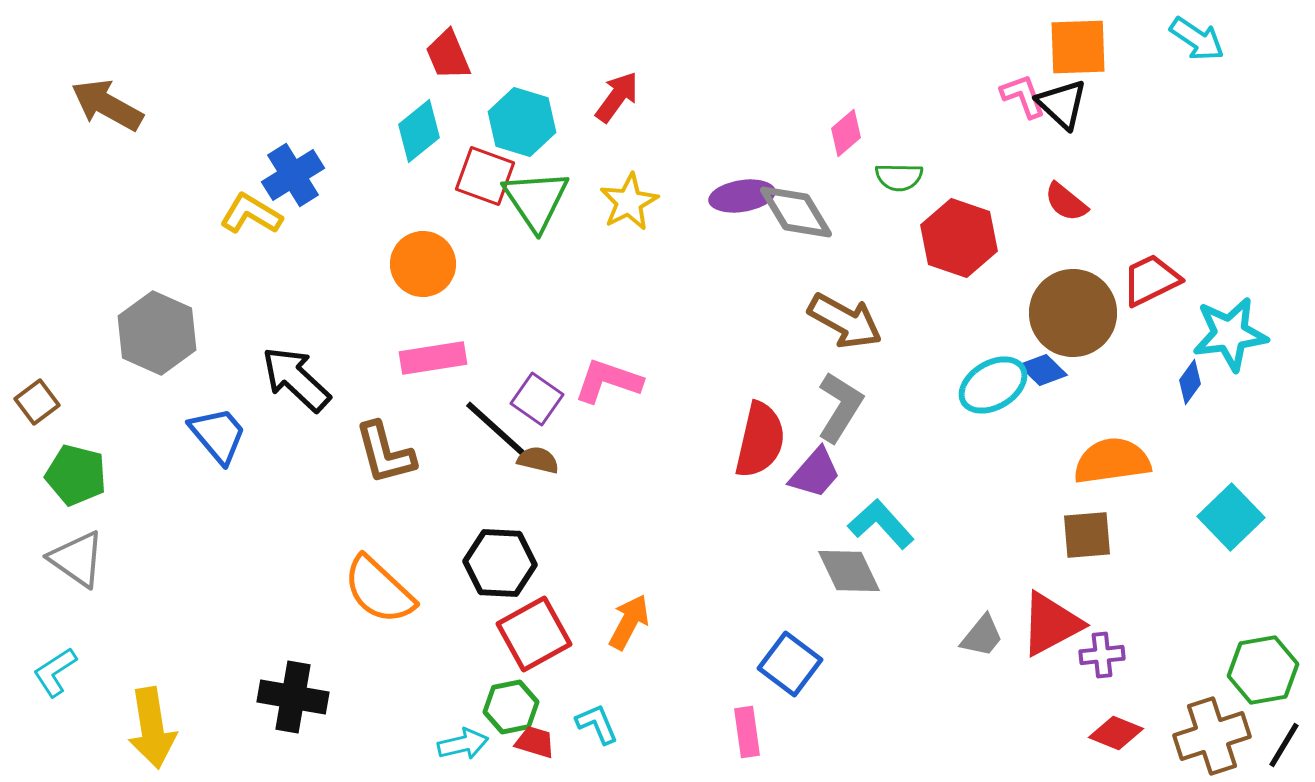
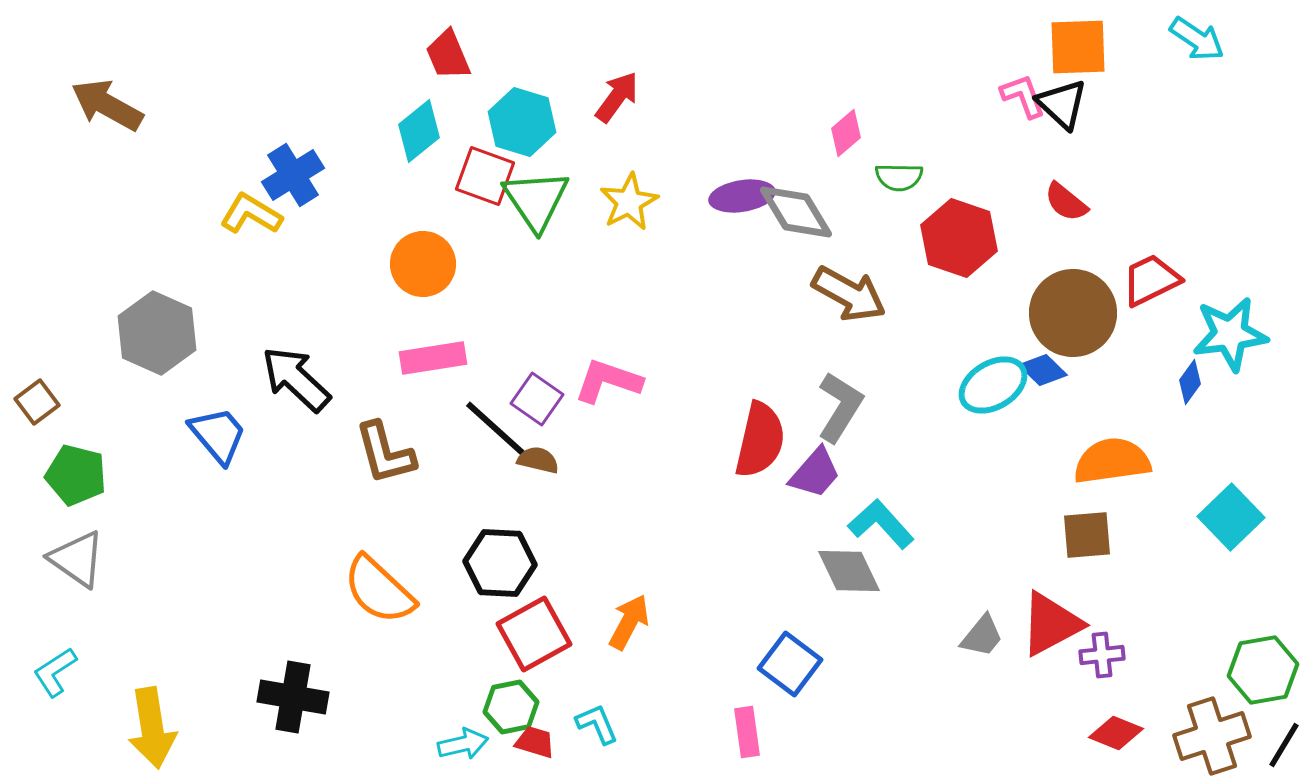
brown arrow at (845, 321): moved 4 px right, 27 px up
